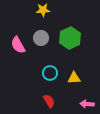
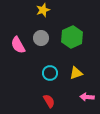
yellow star: rotated 16 degrees counterclockwise
green hexagon: moved 2 px right, 1 px up
yellow triangle: moved 2 px right, 5 px up; rotated 16 degrees counterclockwise
pink arrow: moved 7 px up
